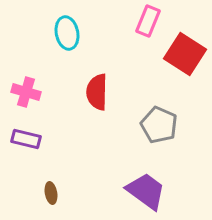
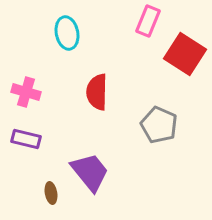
purple trapezoid: moved 56 px left, 19 px up; rotated 15 degrees clockwise
